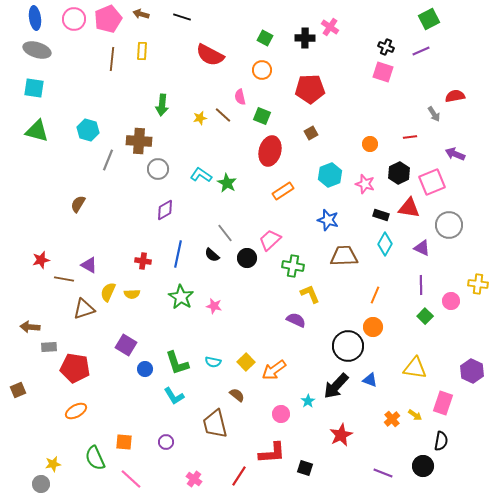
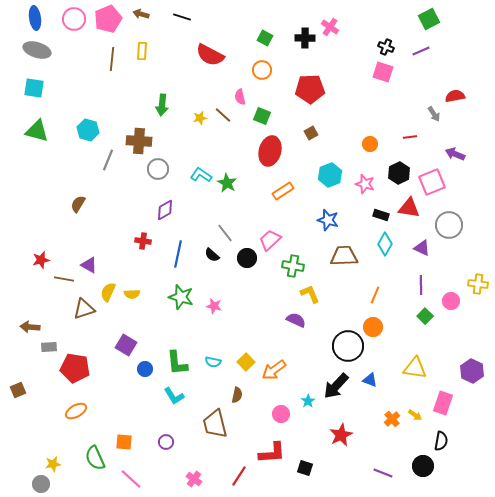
red cross at (143, 261): moved 20 px up
green star at (181, 297): rotated 15 degrees counterclockwise
green L-shape at (177, 363): rotated 12 degrees clockwise
brown semicircle at (237, 395): rotated 63 degrees clockwise
